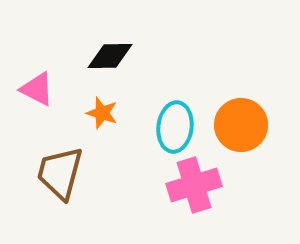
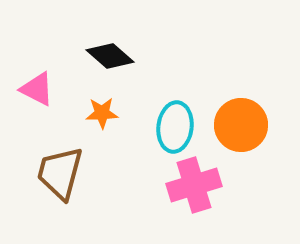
black diamond: rotated 42 degrees clockwise
orange star: rotated 20 degrees counterclockwise
